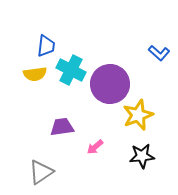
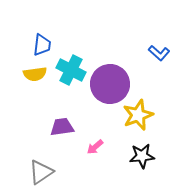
blue trapezoid: moved 4 px left, 1 px up
